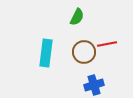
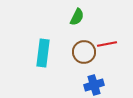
cyan rectangle: moved 3 px left
